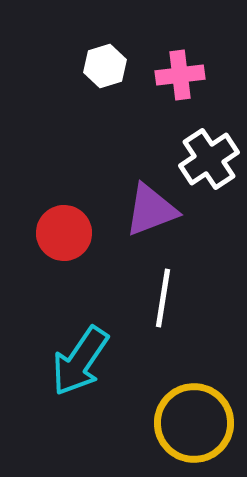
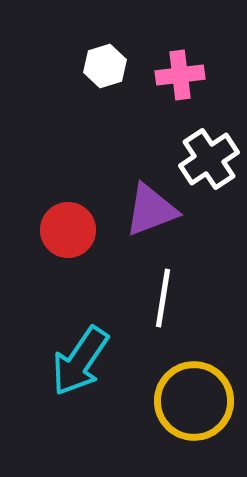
red circle: moved 4 px right, 3 px up
yellow circle: moved 22 px up
